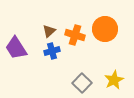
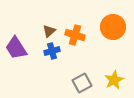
orange circle: moved 8 px right, 2 px up
gray square: rotated 18 degrees clockwise
